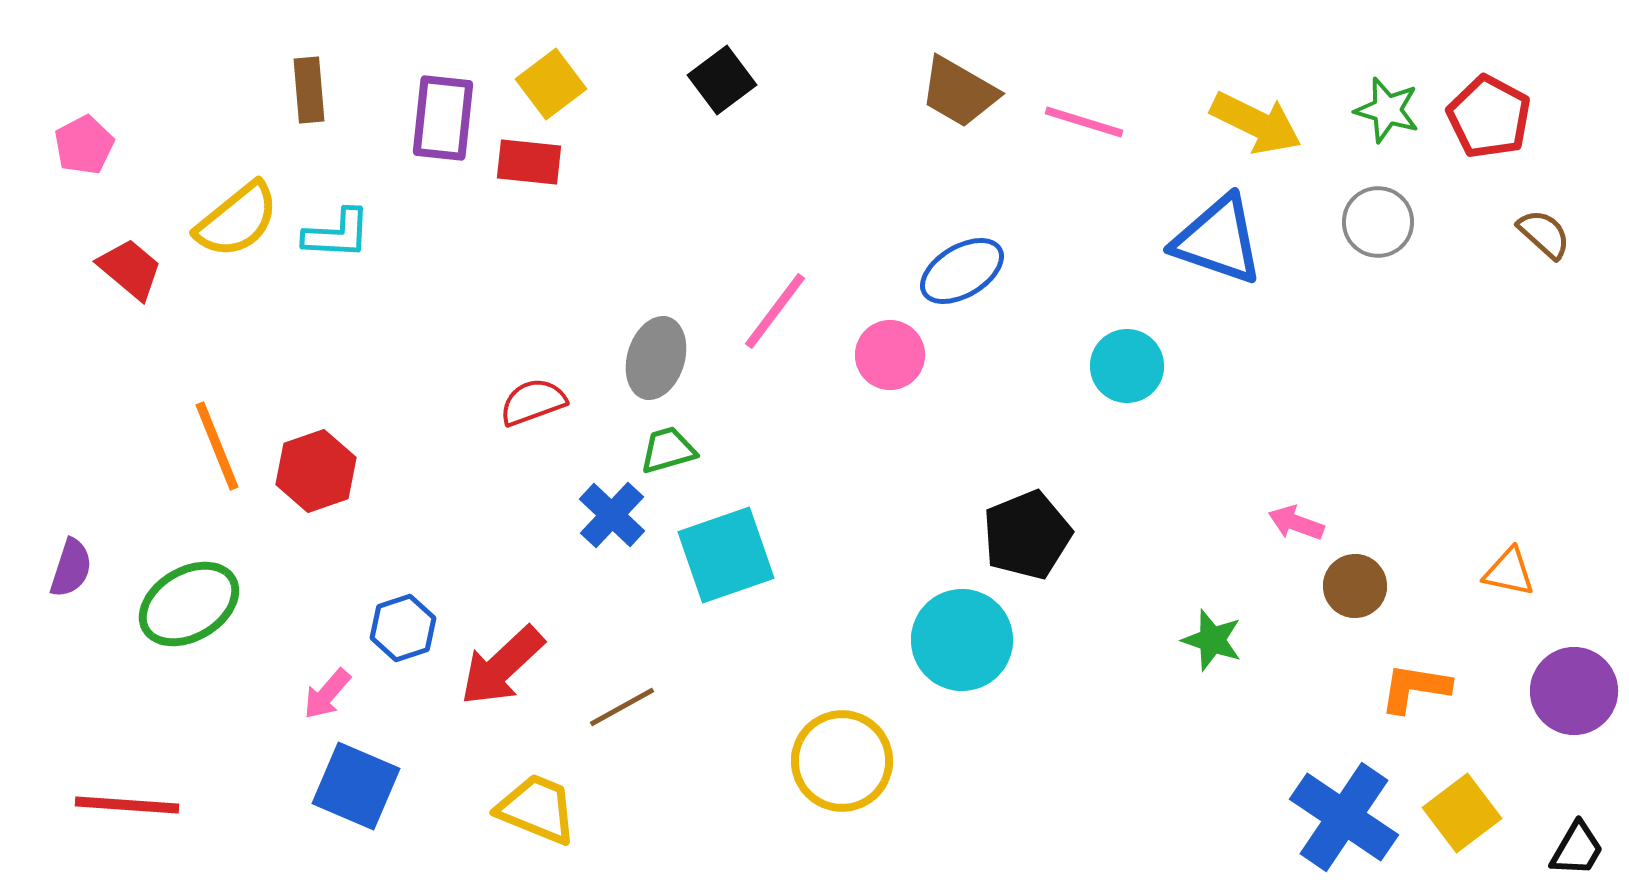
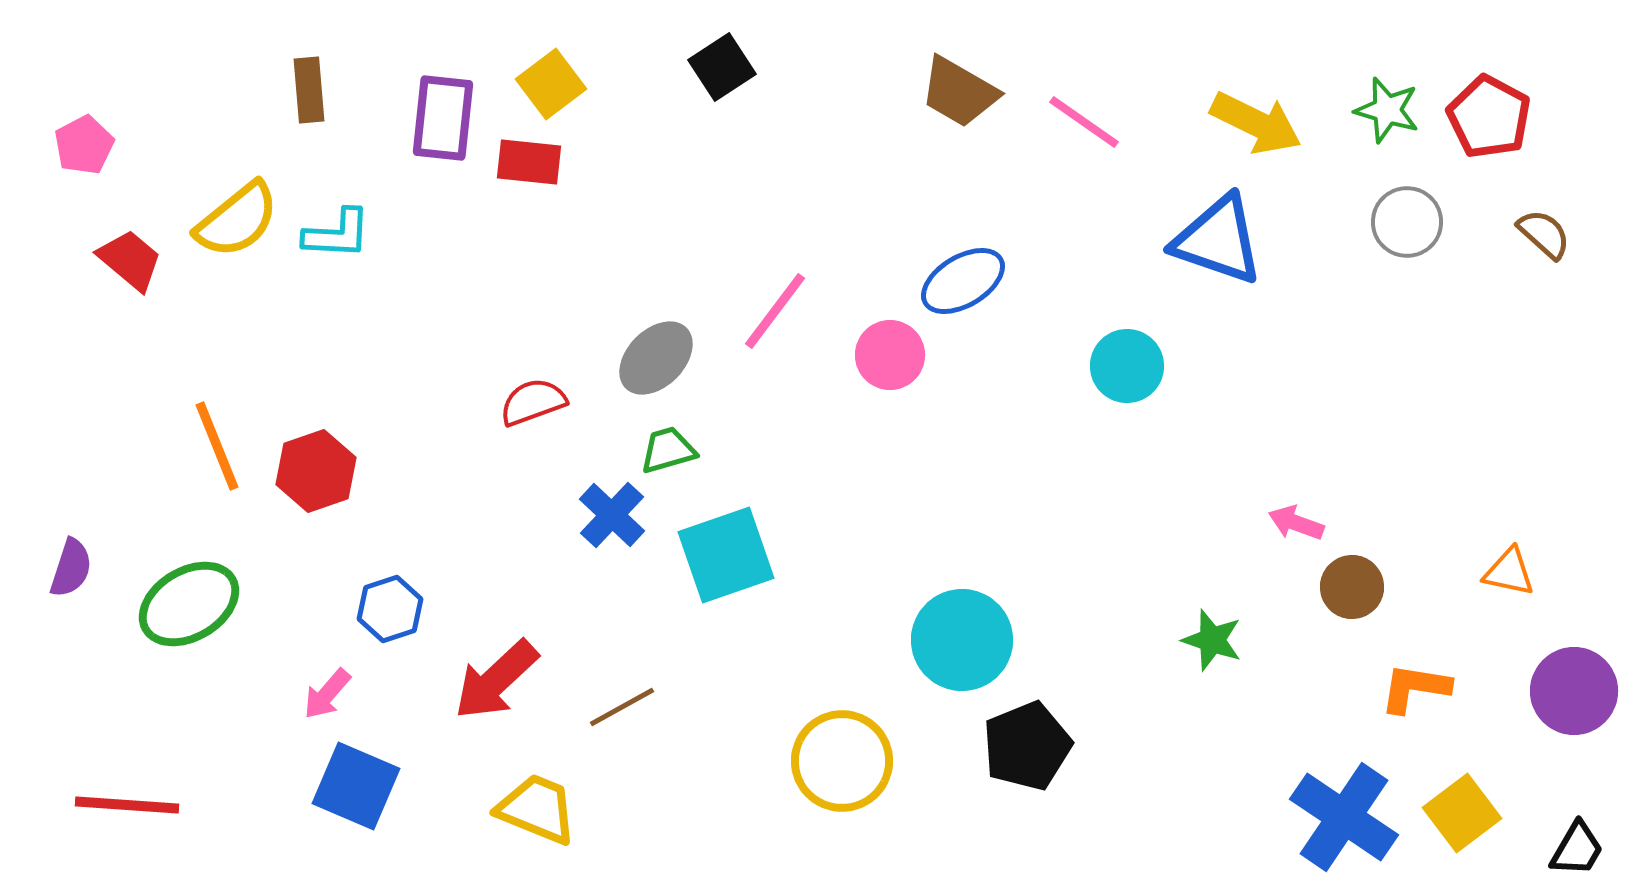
black square at (722, 80): moved 13 px up; rotated 4 degrees clockwise
pink line at (1084, 122): rotated 18 degrees clockwise
gray circle at (1378, 222): moved 29 px right
red trapezoid at (130, 269): moved 9 px up
blue ellipse at (962, 271): moved 1 px right, 10 px down
gray ellipse at (656, 358): rotated 28 degrees clockwise
black pentagon at (1027, 535): moved 211 px down
brown circle at (1355, 586): moved 3 px left, 1 px down
blue hexagon at (403, 628): moved 13 px left, 19 px up
red arrow at (502, 666): moved 6 px left, 14 px down
